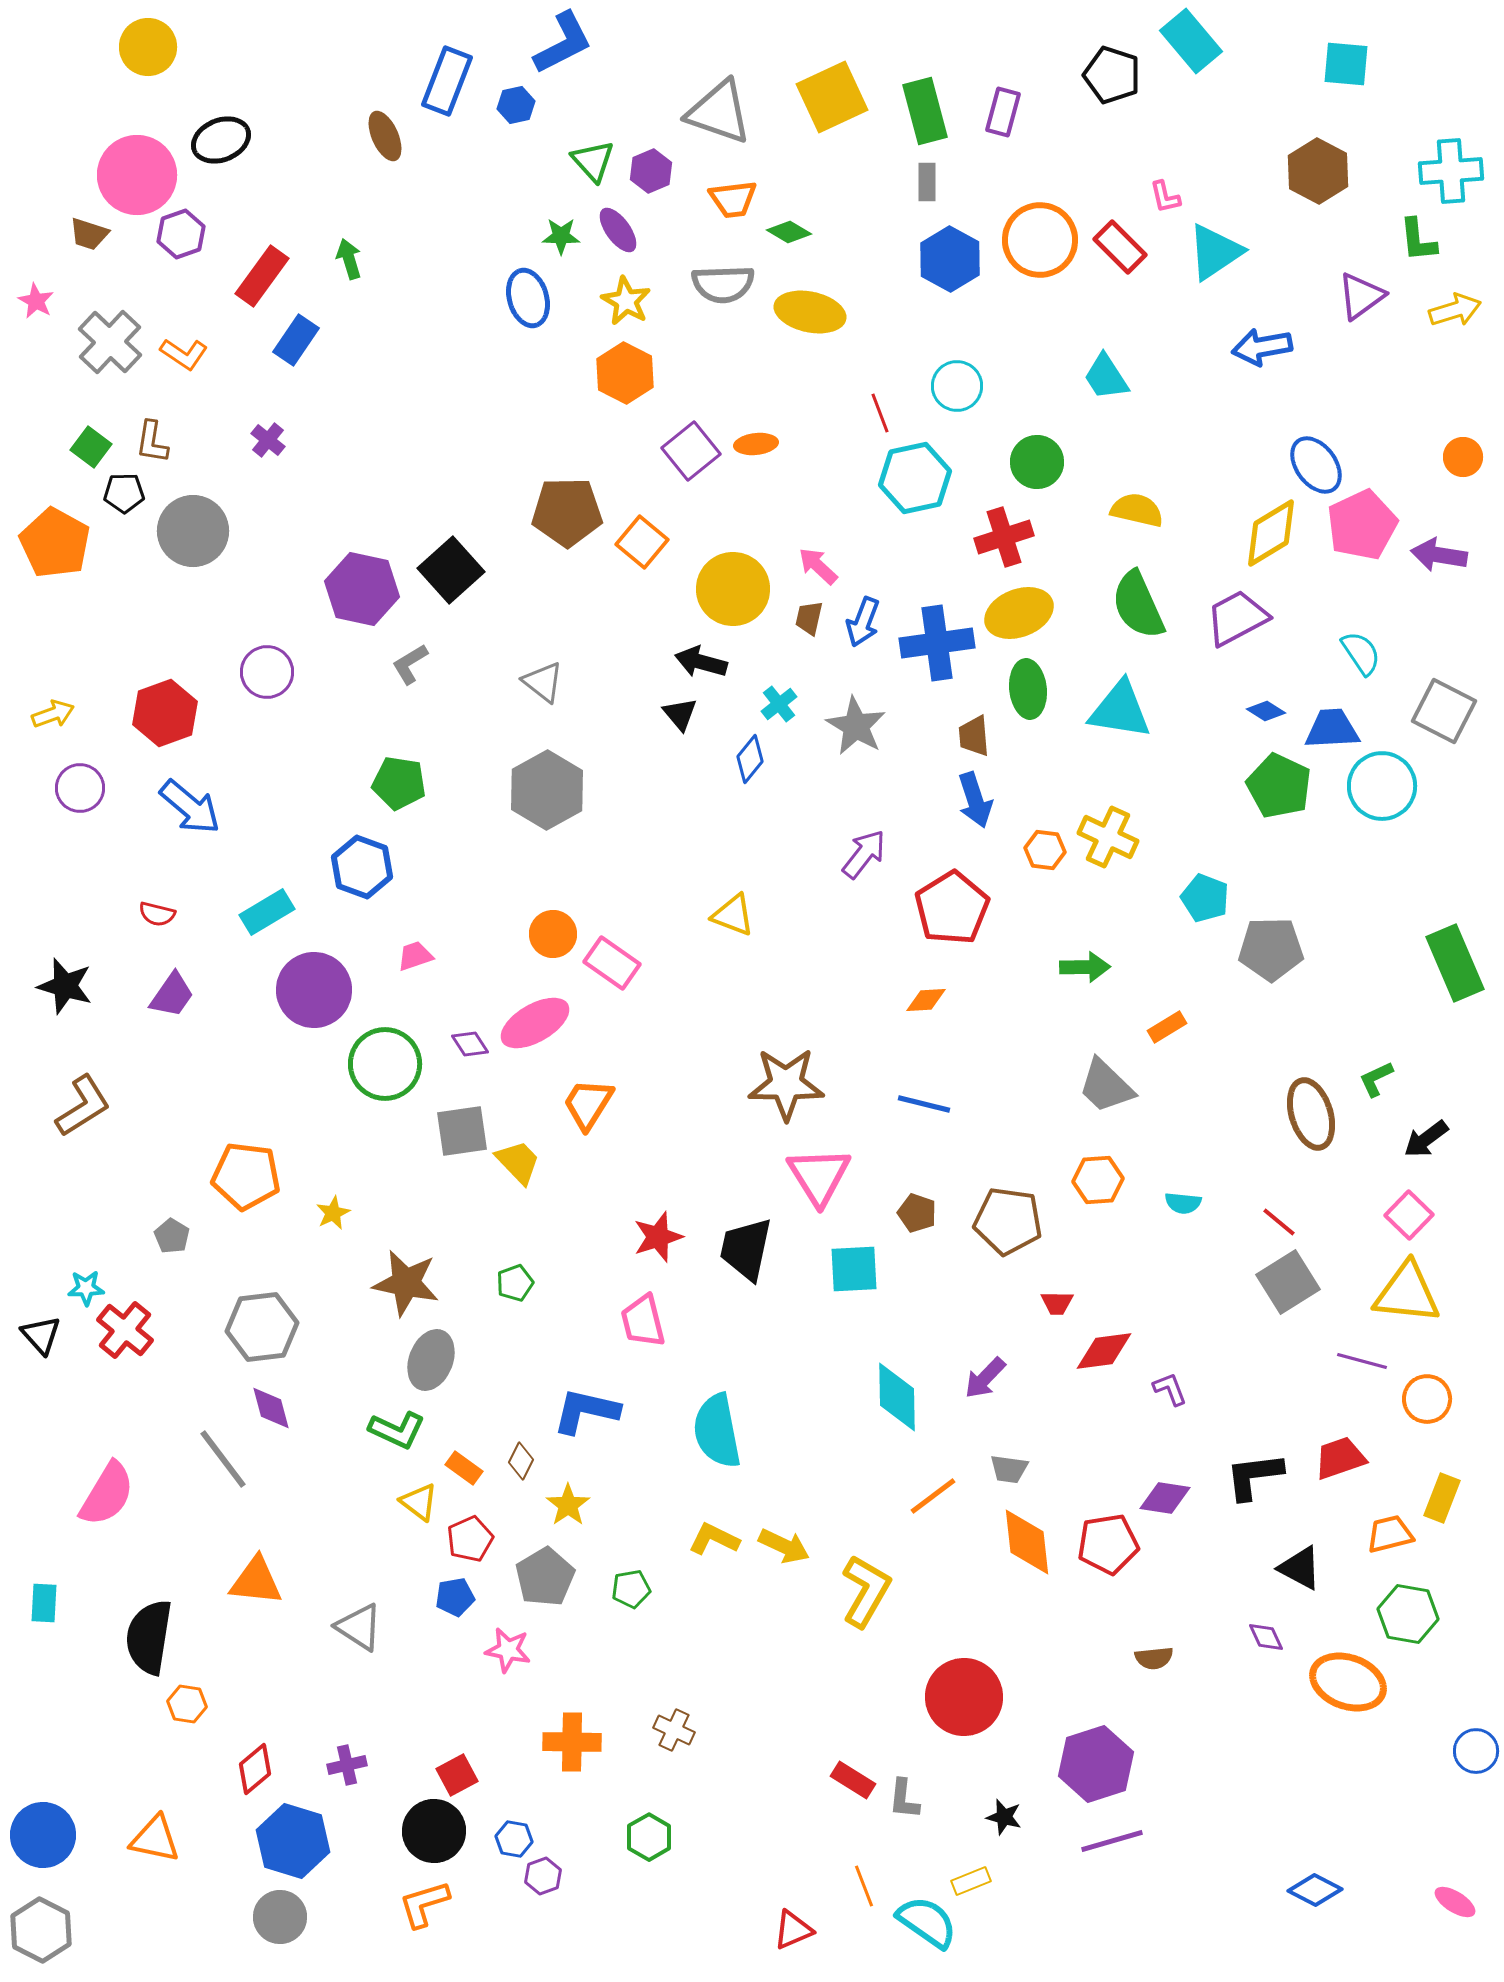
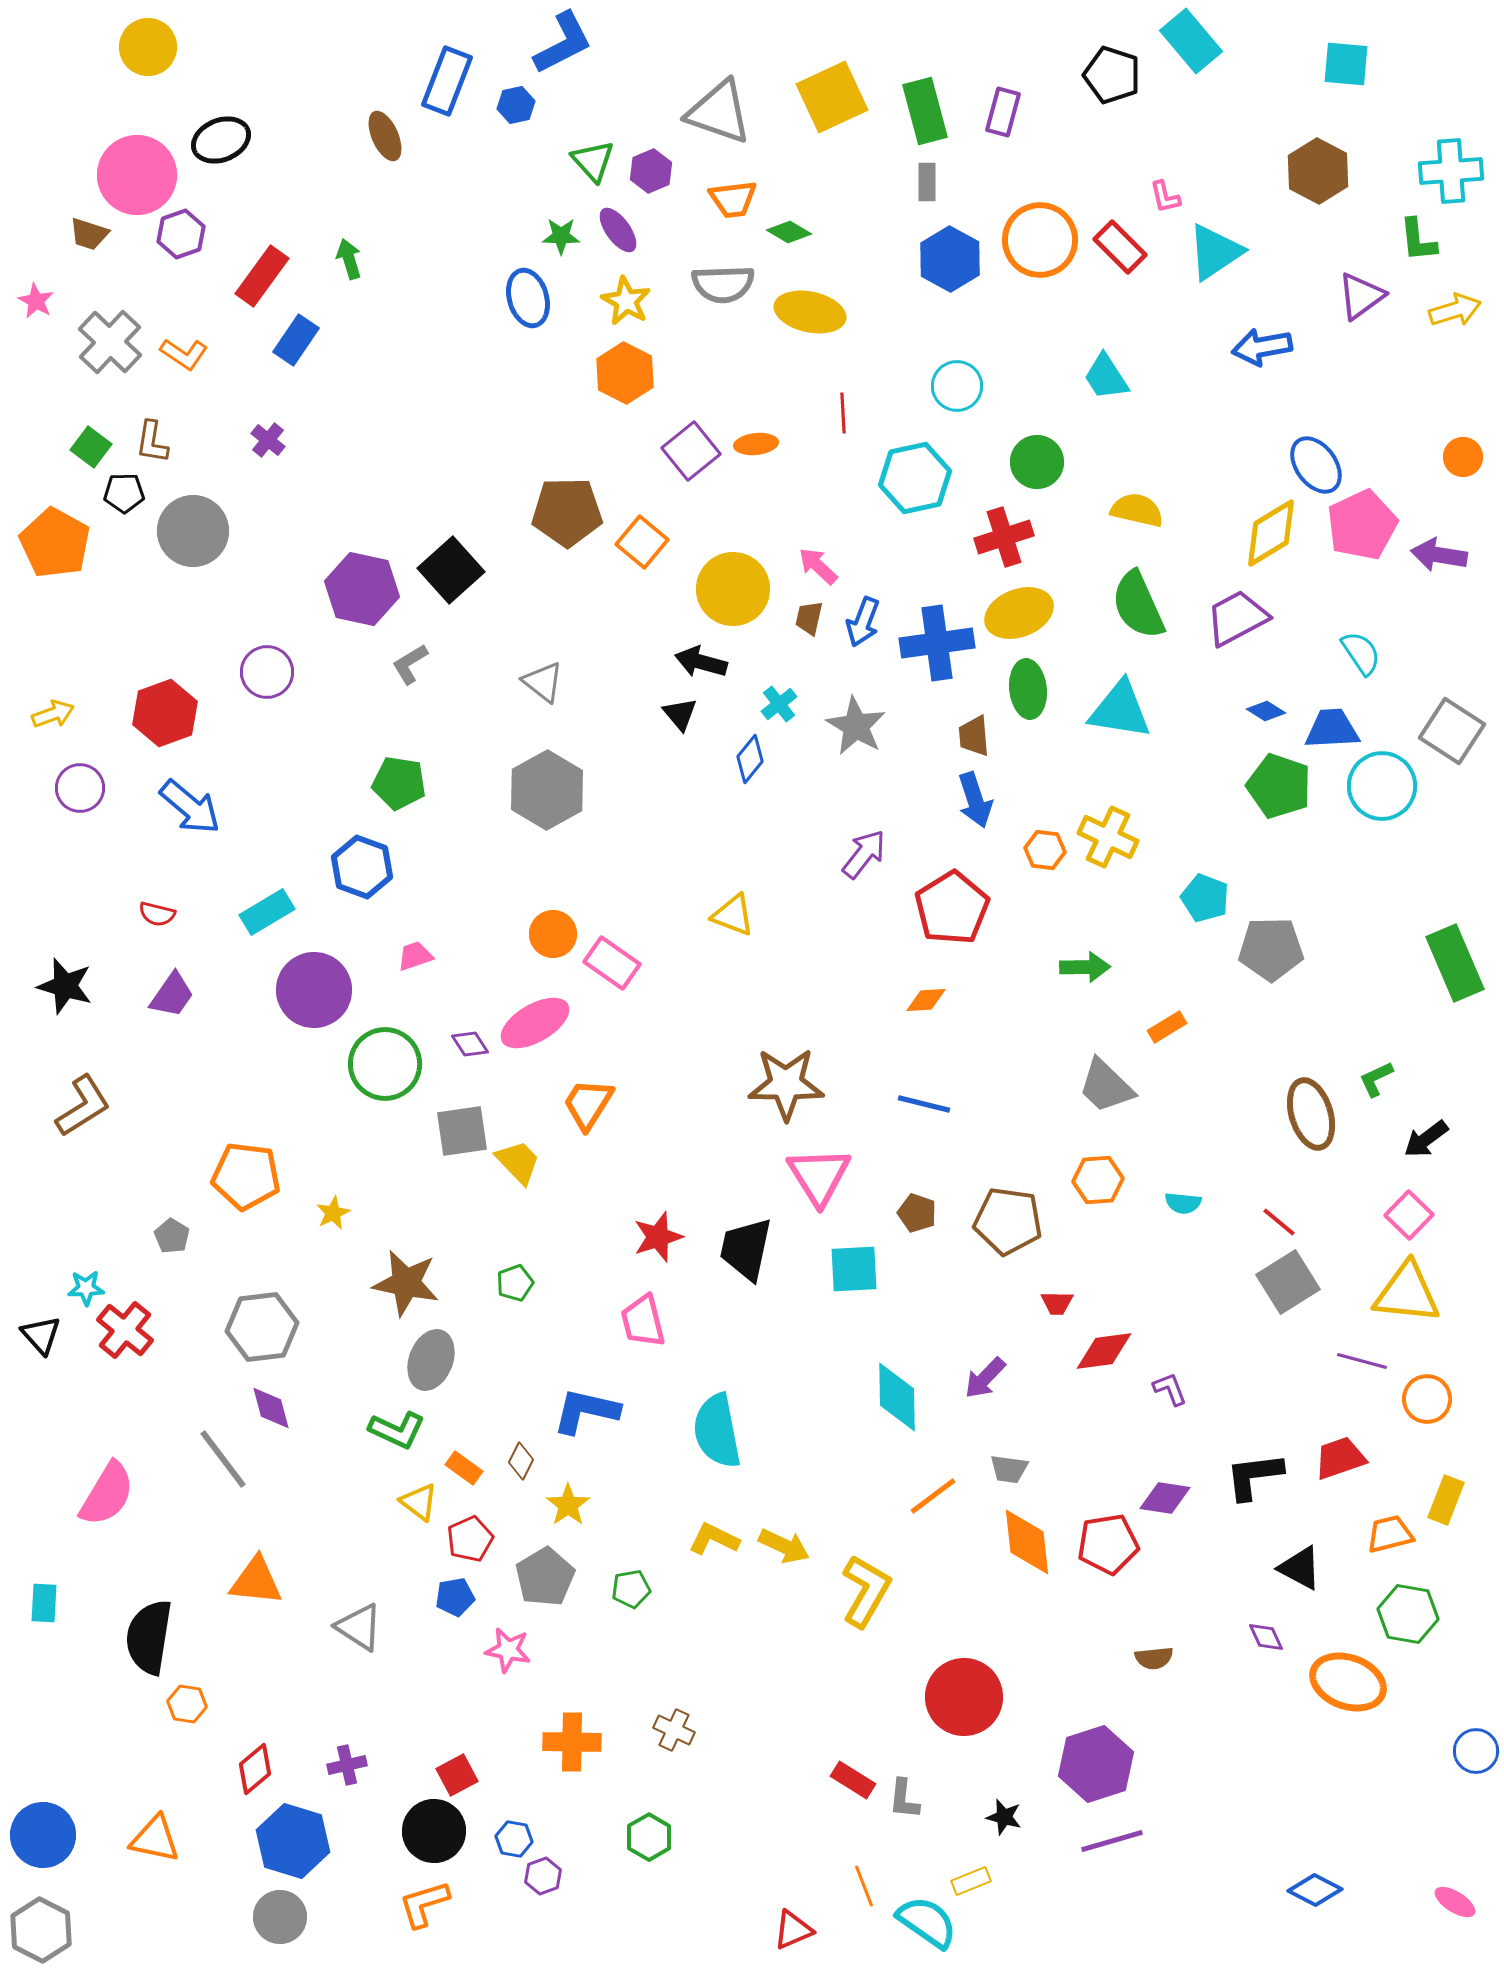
red line at (880, 413): moved 37 px left; rotated 18 degrees clockwise
gray square at (1444, 711): moved 8 px right, 20 px down; rotated 6 degrees clockwise
green pentagon at (1279, 786): rotated 6 degrees counterclockwise
yellow rectangle at (1442, 1498): moved 4 px right, 2 px down
